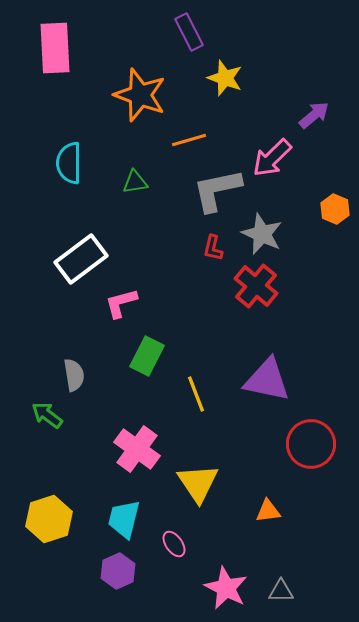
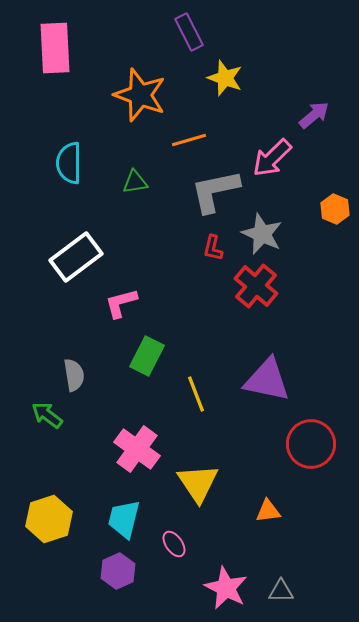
gray L-shape: moved 2 px left, 1 px down
white rectangle: moved 5 px left, 2 px up
